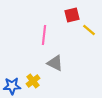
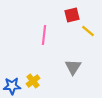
yellow line: moved 1 px left, 1 px down
gray triangle: moved 18 px right, 4 px down; rotated 36 degrees clockwise
